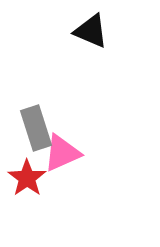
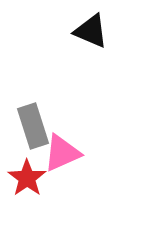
gray rectangle: moved 3 px left, 2 px up
